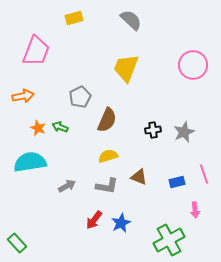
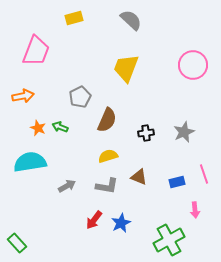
black cross: moved 7 px left, 3 px down
